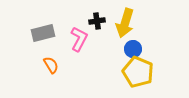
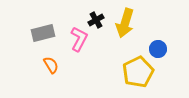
black cross: moved 1 px left, 1 px up; rotated 21 degrees counterclockwise
blue circle: moved 25 px right
yellow pentagon: rotated 24 degrees clockwise
